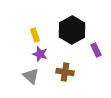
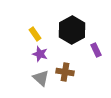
yellow rectangle: moved 1 px up; rotated 16 degrees counterclockwise
gray triangle: moved 10 px right, 2 px down
